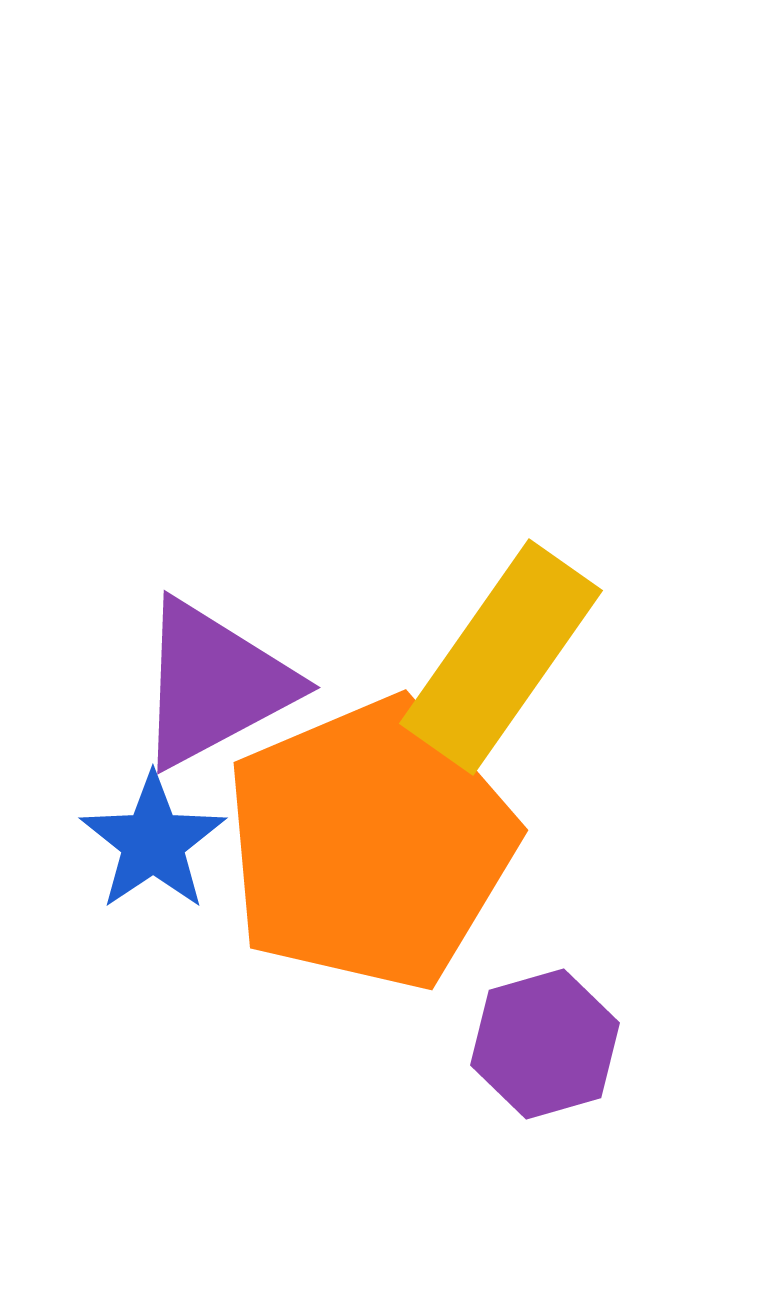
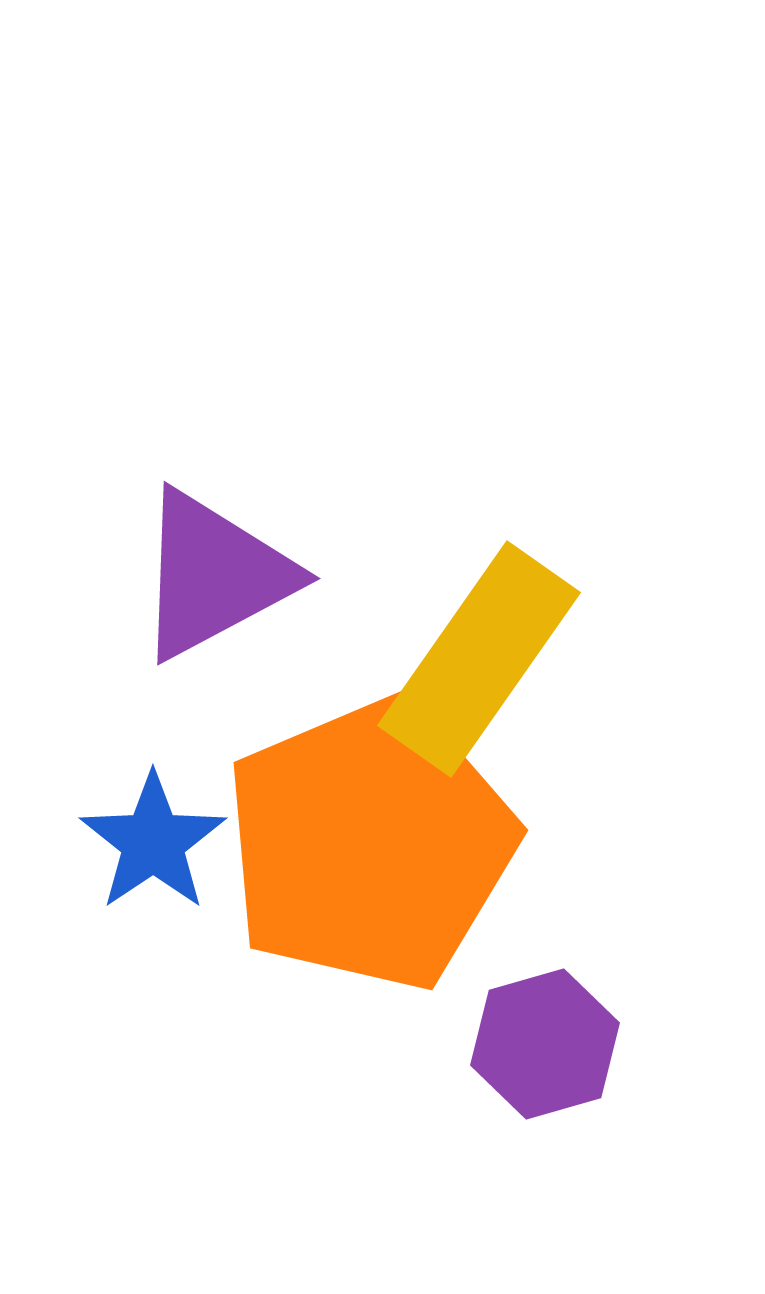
yellow rectangle: moved 22 px left, 2 px down
purple triangle: moved 109 px up
